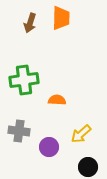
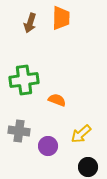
orange semicircle: rotated 18 degrees clockwise
purple circle: moved 1 px left, 1 px up
